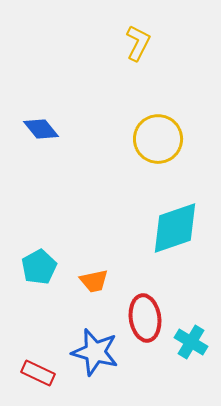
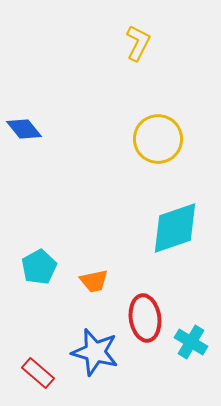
blue diamond: moved 17 px left
red rectangle: rotated 16 degrees clockwise
